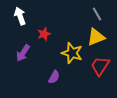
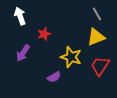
yellow star: moved 1 px left, 4 px down
purple semicircle: rotated 32 degrees clockwise
